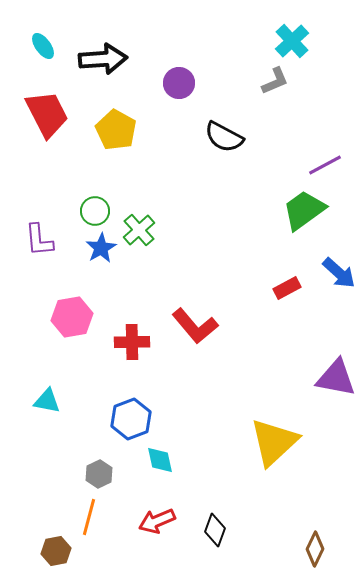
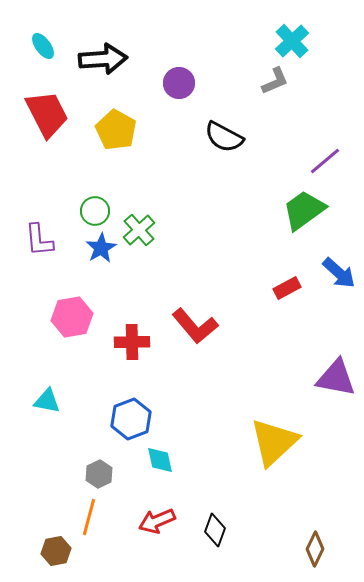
purple line: moved 4 px up; rotated 12 degrees counterclockwise
